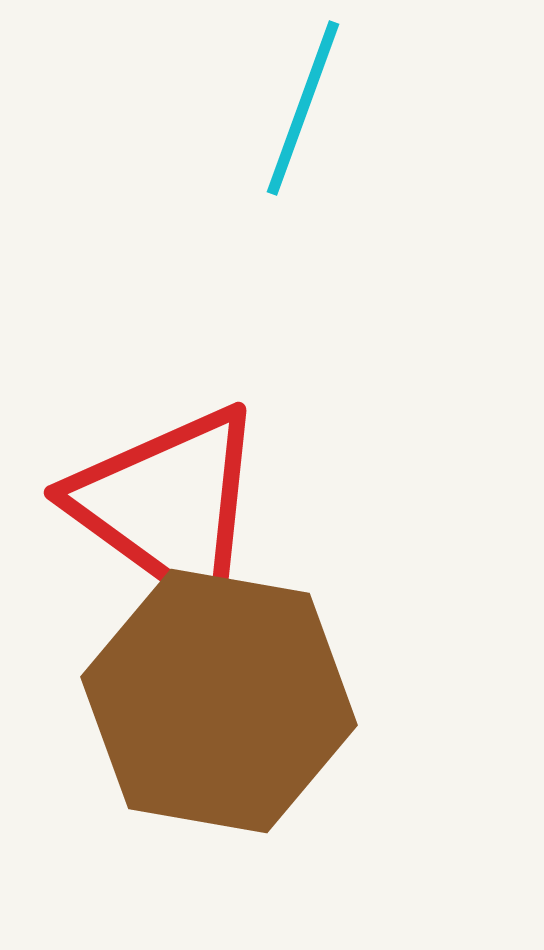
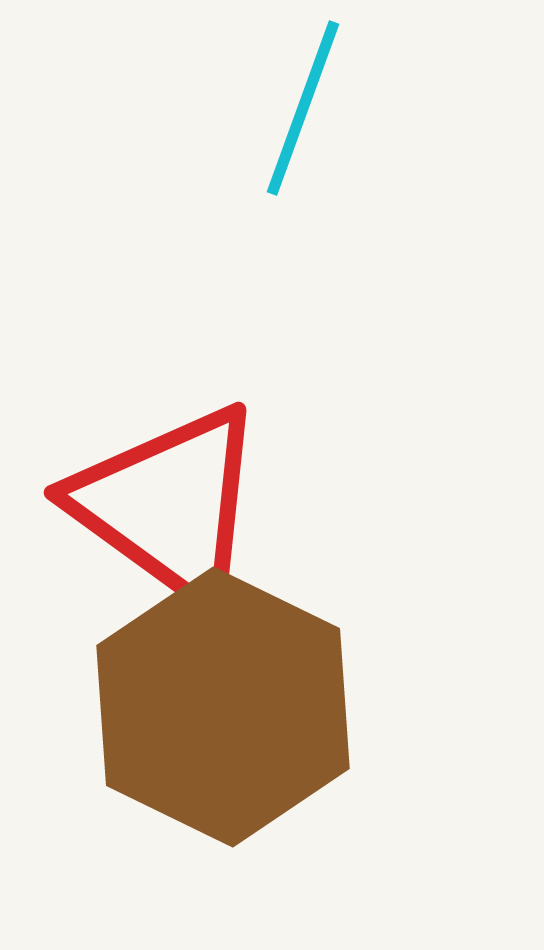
brown hexagon: moved 4 px right, 6 px down; rotated 16 degrees clockwise
